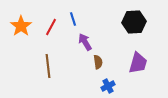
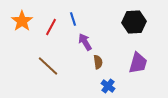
orange star: moved 1 px right, 5 px up
brown line: rotated 40 degrees counterclockwise
blue cross: rotated 24 degrees counterclockwise
